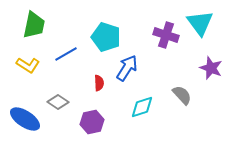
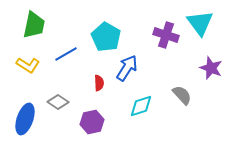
cyan pentagon: rotated 12 degrees clockwise
cyan diamond: moved 1 px left, 1 px up
blue ellipse: rotated 76 degrees clockwise
